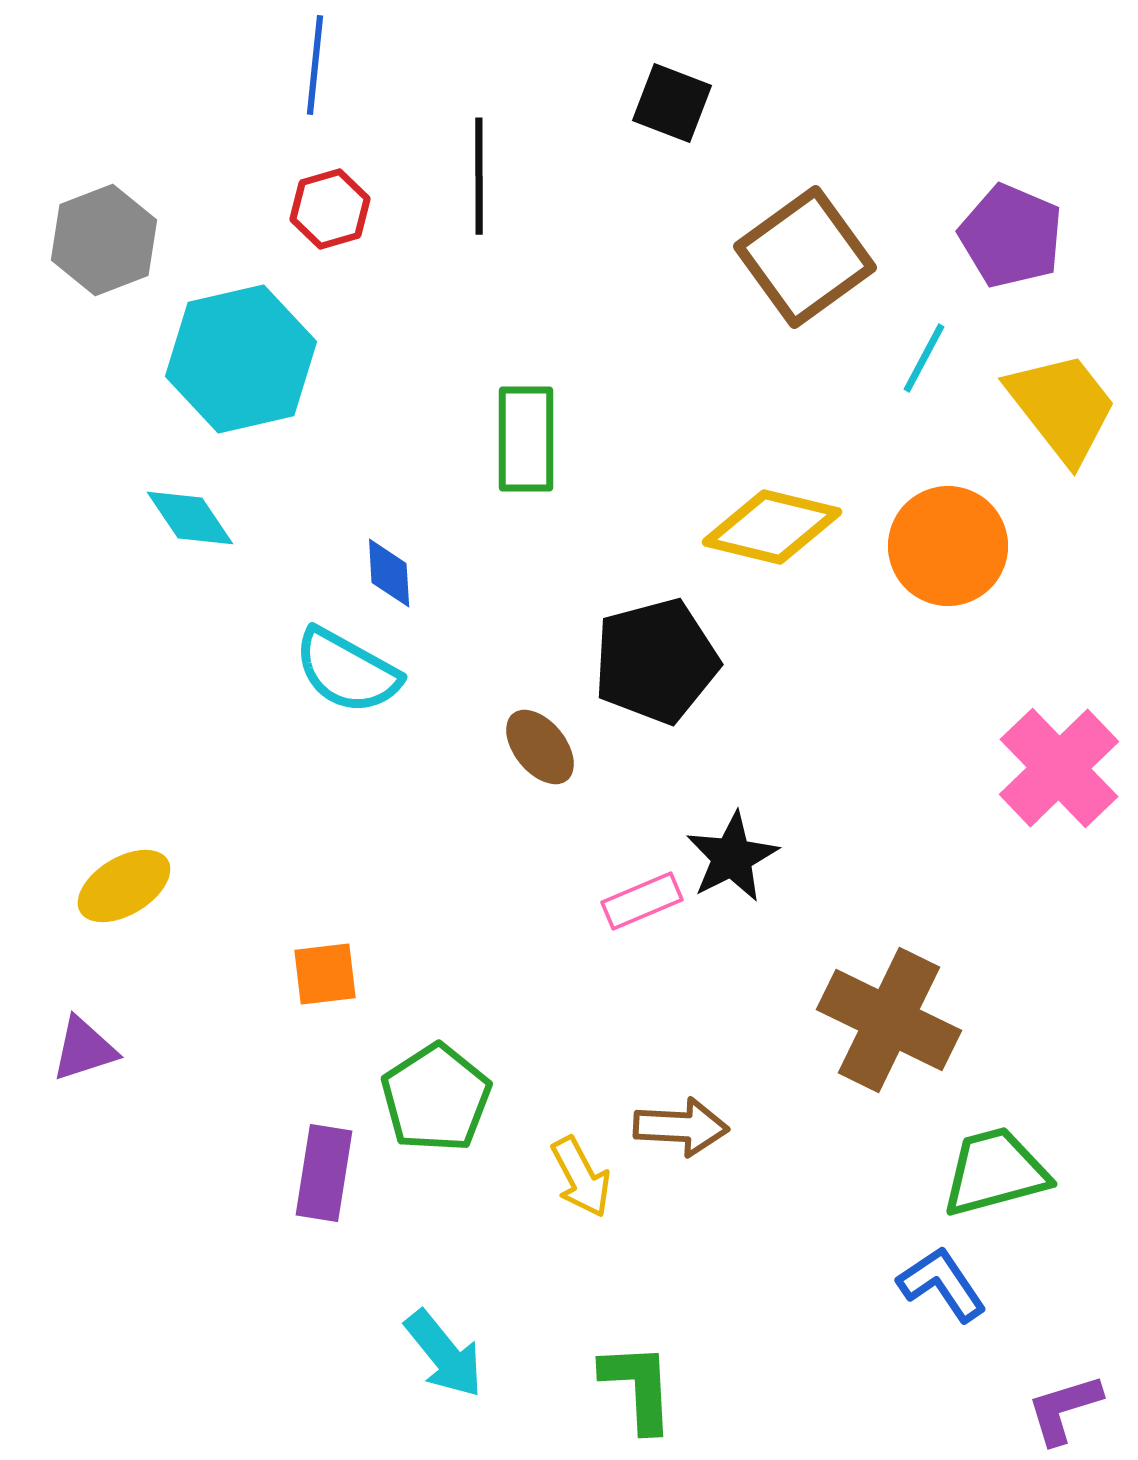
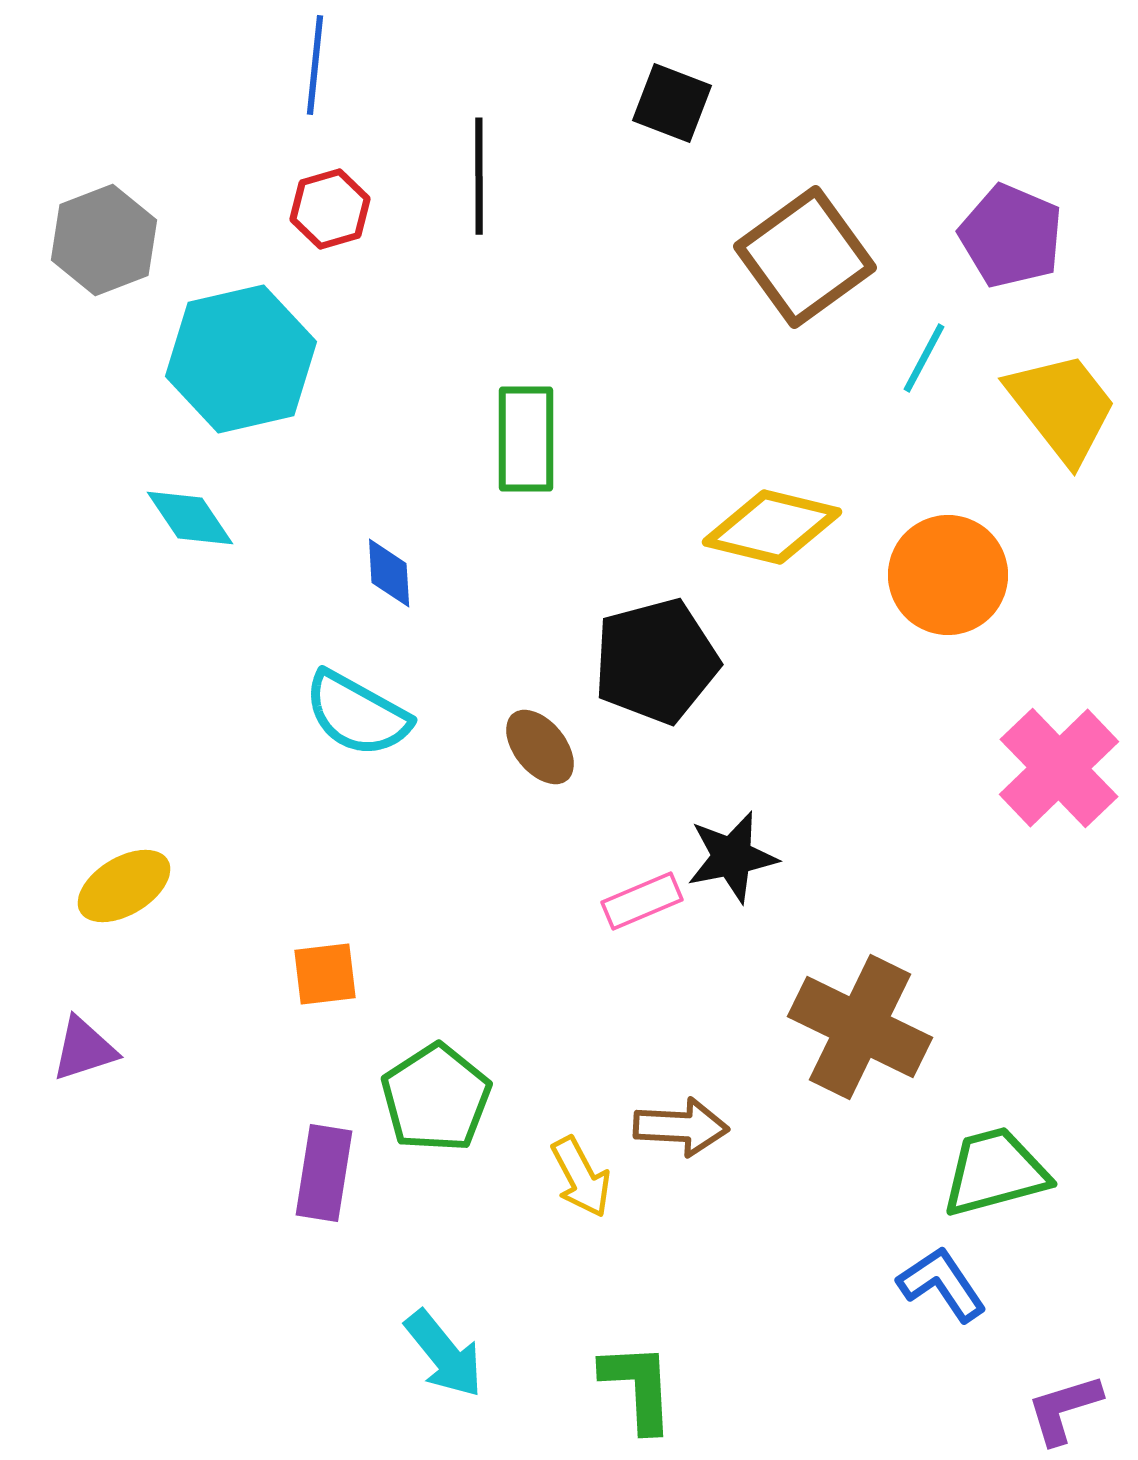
orange circle: moved 29 px down
cyan semicircle: moved 10 px right, 43 px down
black star: rotated 16 degrees clockwise
brown cross: moved 29 px left, 7 px down
